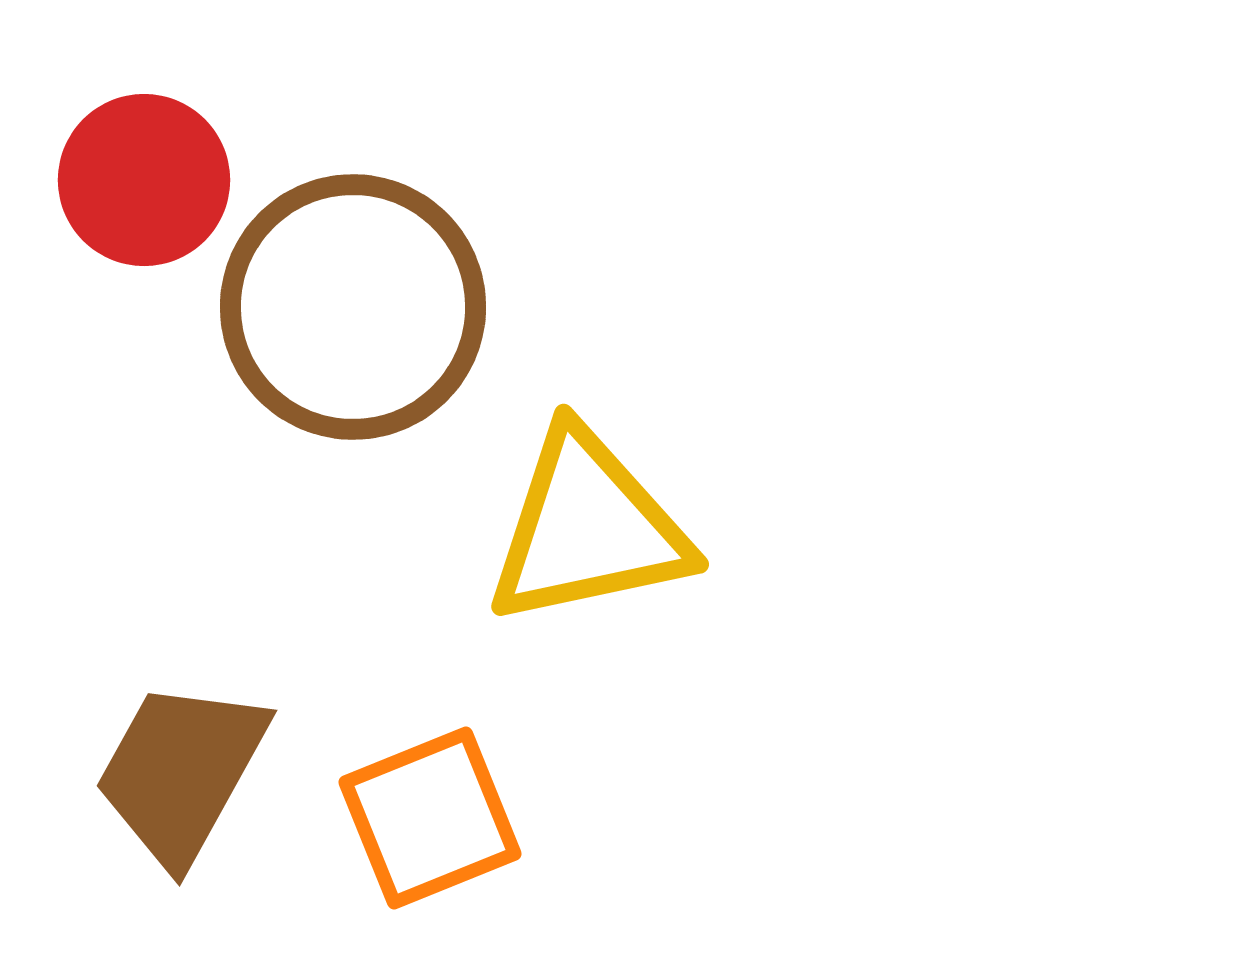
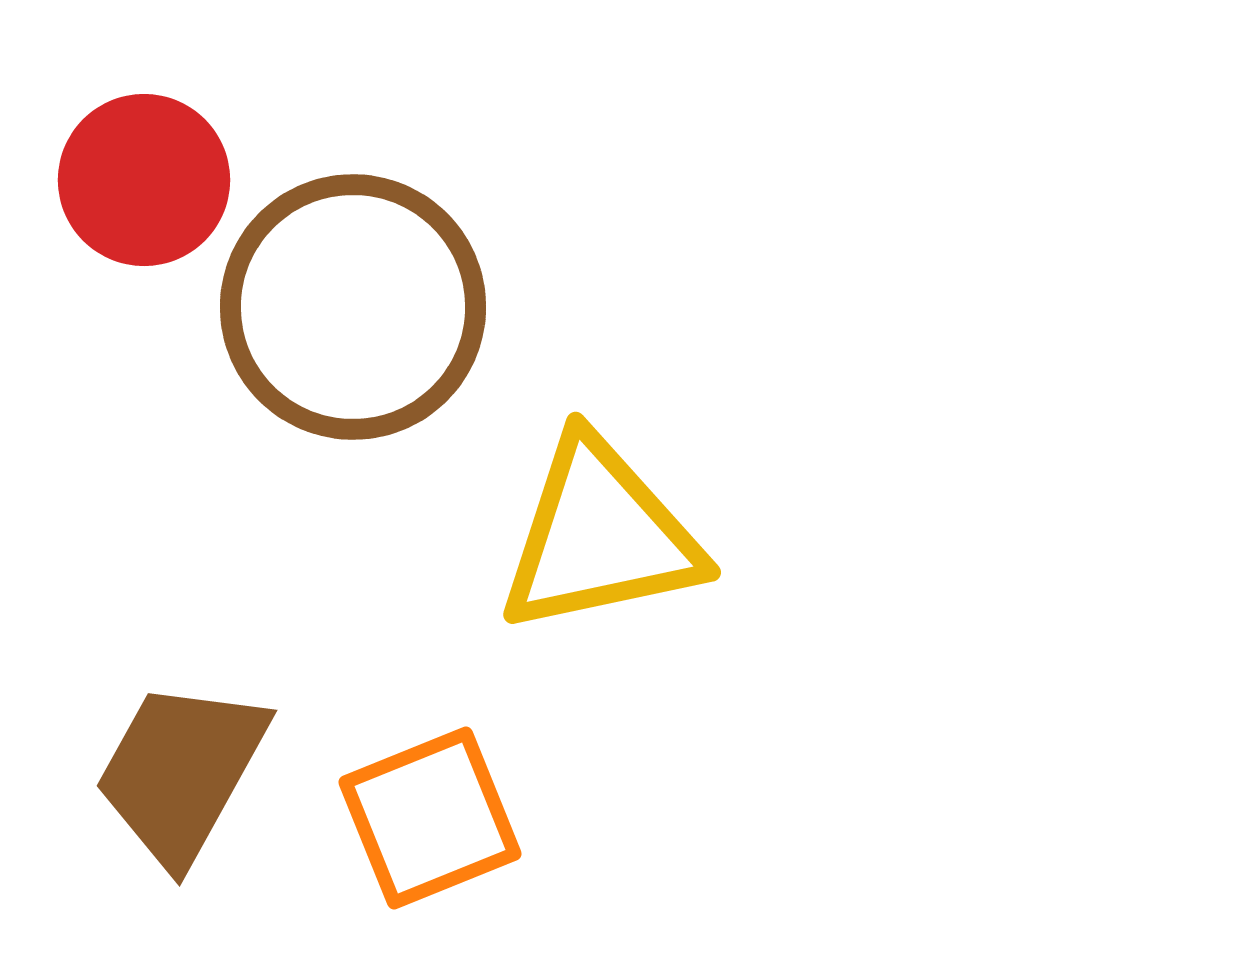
yellow triangle: moved 12 px right, 8 px down
